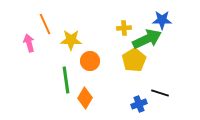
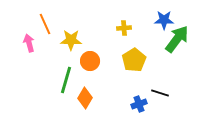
blue star: moved 2 px right
green arrow: moved 30 px right; rotated 28 degrees counterclockwise
green line: rotated 24 degrees clockwise
